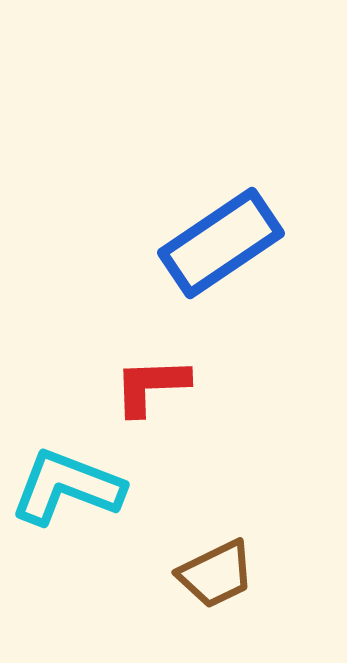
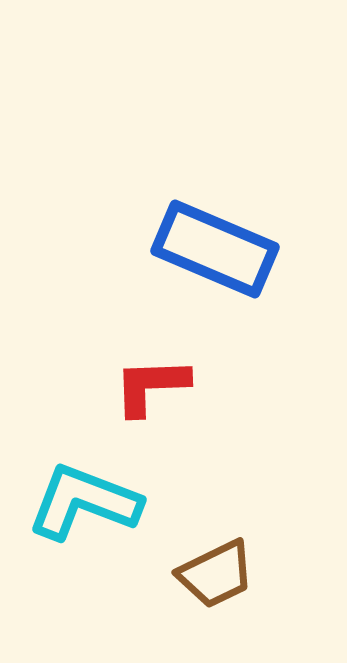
blue rectangle: moved 6 px left, 6 px down; rotated 57 degrees clockwise
cyan L-shape: moved 17 px right, 15 px down
